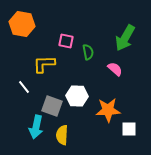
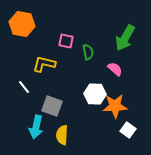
yellow L-shape: rotated 15 degrees clockwise
white hexagon: moved 18 px right, 2 px up
orange star: moved 7 px right, 4 px up
white square: moved 1 px left, 1 px down; rotated 35 degrees clockwise
